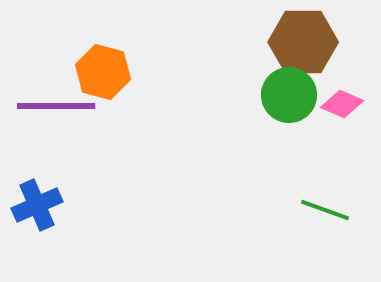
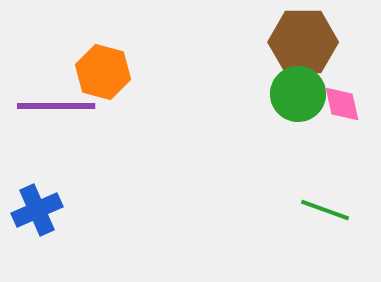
green circle: moved 9 px right, 1 px up
pink diamond: rotated 54 degrees clockwise
blue cross: moved 5 px down
